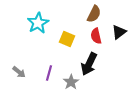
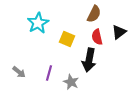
red semicircle: moved 1 px right, 1 px down
black arrow: moved 4 px up; rotated 15 degrees counterclockwise
gray star: rotated 14 degrees counterclockwise
